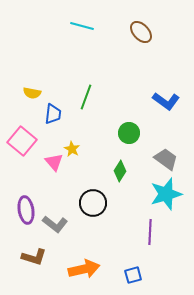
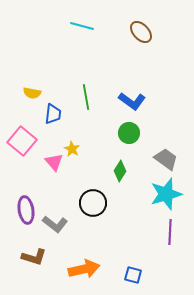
green line: rotated 30 degrees counterclockwise
blue L-shape: moved 34 px left
purple line: moved 20 px right
blue square: rotated 30 degrees clockwise
